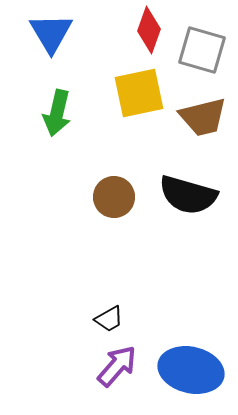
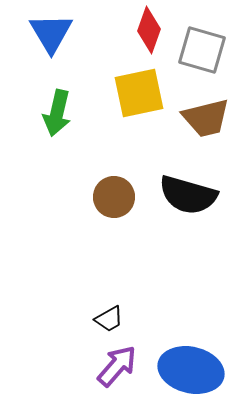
brown trapezoid: moved 3 px right, 1 px down
